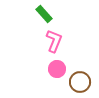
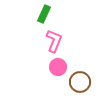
green rectangle: rotated 66 degrees clockwise
pink circle: moved 1 px right, 2 px up
